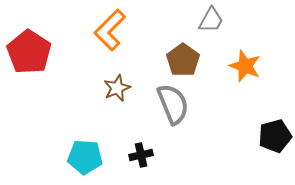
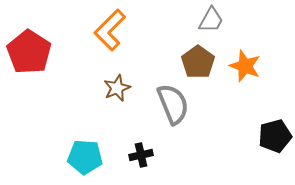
brown pentagon: moved 15 px right, 2 px down
